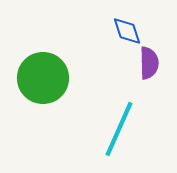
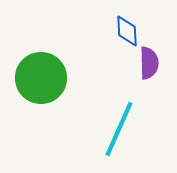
blue diamond: rotated 16 degrees clockwise
green circle: moved 2 px left
